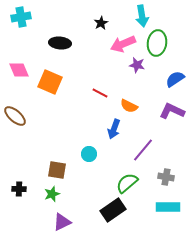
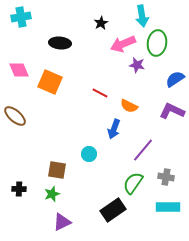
green semicircle: moved 6 px right; rotated 15 degrees counterclockwise
